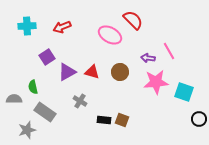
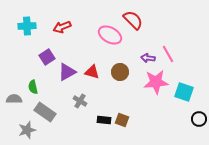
pink line: moved 1 px left, 3 px down
